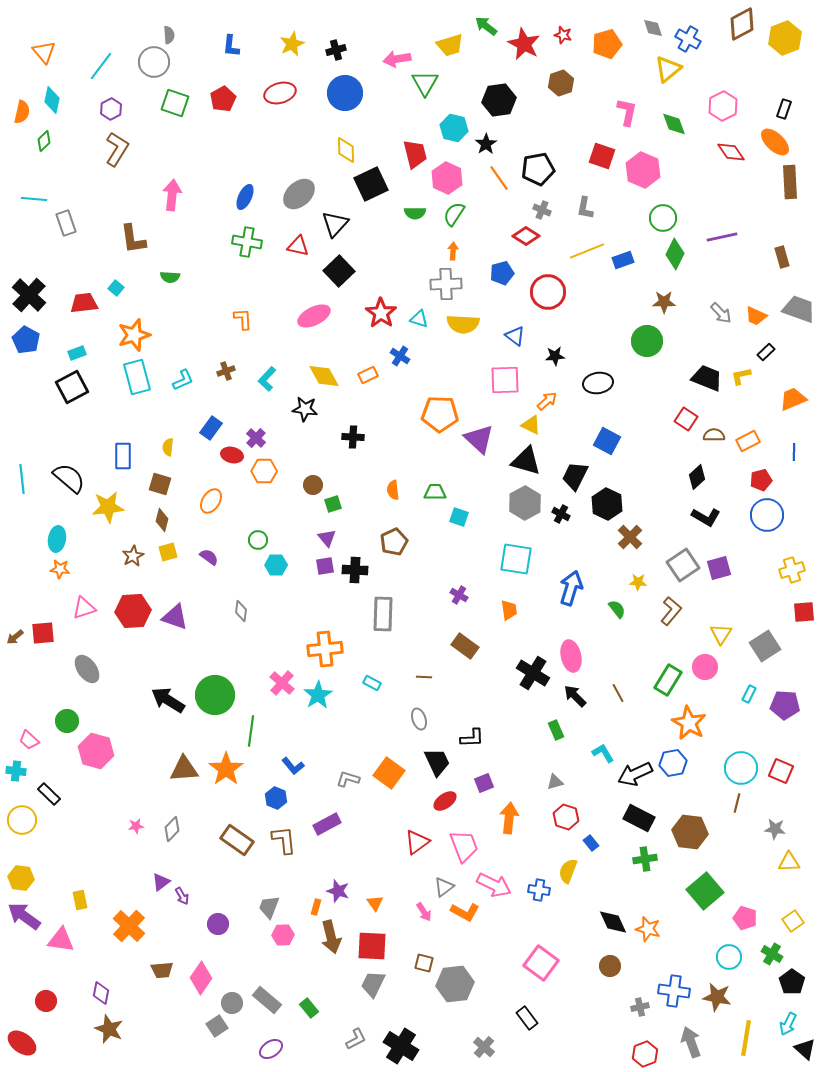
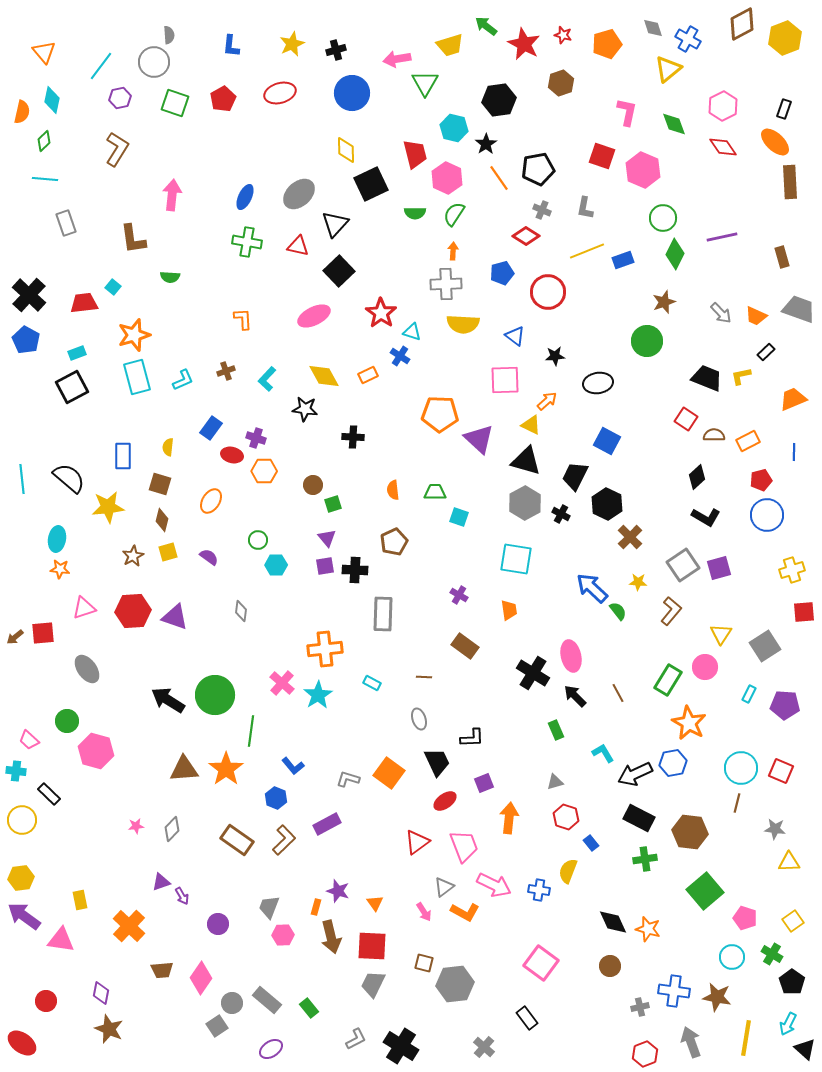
blue circle at (345, 93): moved 7 px right
purple hexagon at (111, 109): moved 9 px right, 11 px up; rotated 15 degrees clockwise
red diamond at (731, 152): moved 8 px left, 5 px up
cyan line at (34, 199): moved 11 px right, 20 px up
cyan square at (116, 288): moved 3 px left, 1 px up
brown star at (664, 302): rotated 20 degrees counterclockwise
cyan triangle at (419, 319): moved 7 px left, 13 px down
purple cross at (256, 438): rotated 24 degrees counterclockwise
blue arrow at (571, 588): moved 21 px right; rotated 64 degrees counterclockwise
green semicircle at (617, 609): moved 1 px right, 2 px down
brown L-shape at (284, 840): rotated 52 degrees clockwise
yellow hexagon at (21, 878): rotated 15 degrees counterclockwise
purple triangle at (161, 882): rotated 18 degrees clockwise
cyan circle at (729, 957): moved 3 px right
